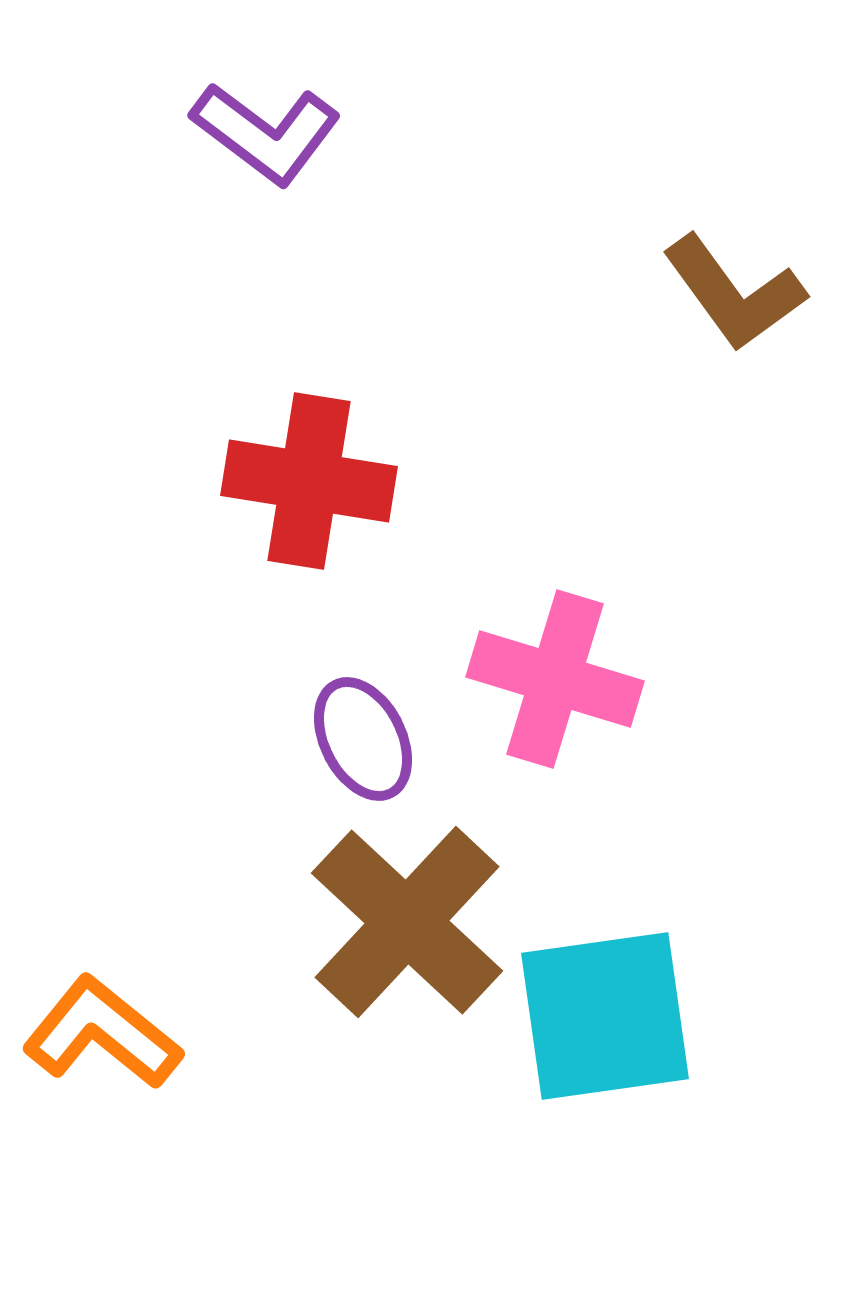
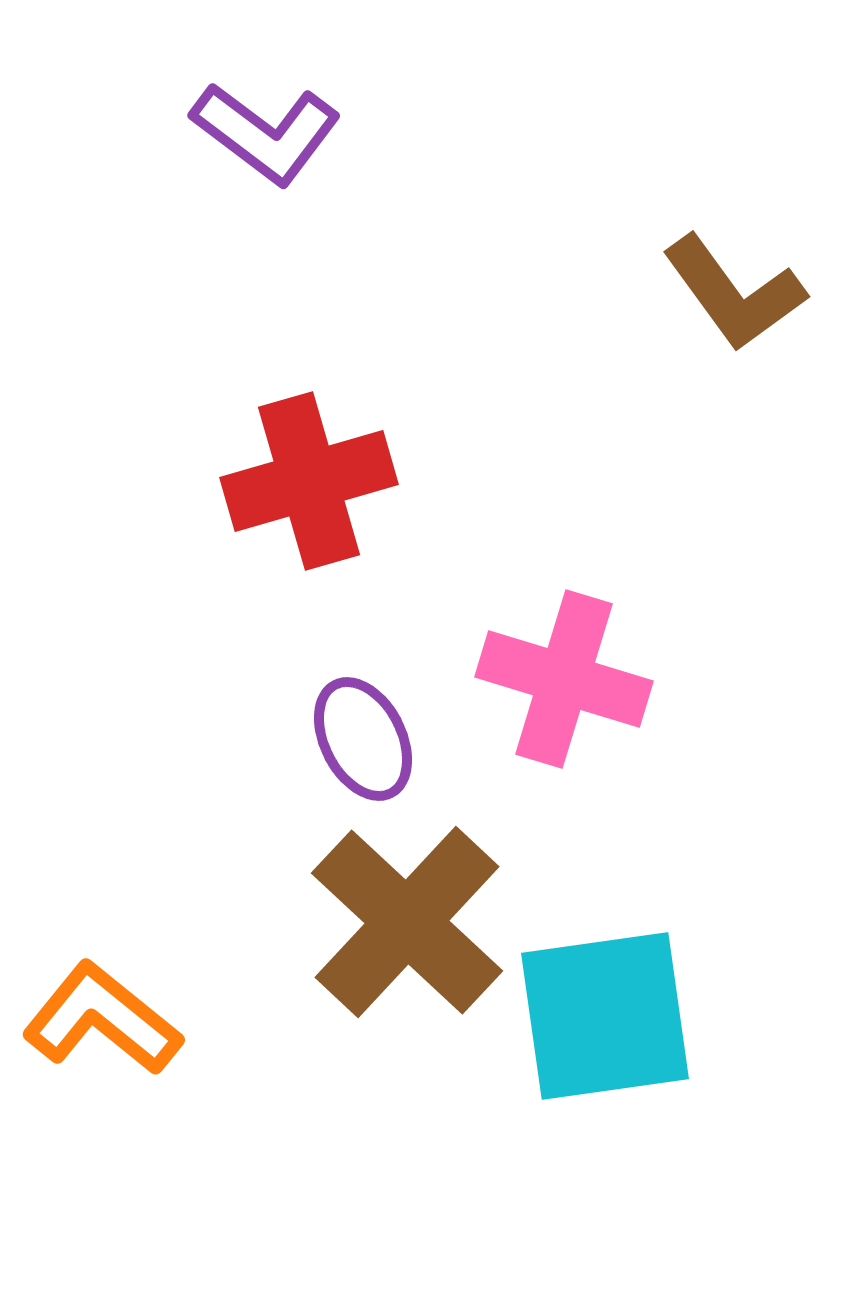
red cross: rotated 25 degrees counterclockwise
pink cross: moved 9 px right
orange L-shape: moved 14 px up
